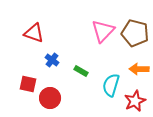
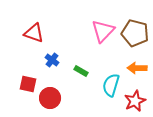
orange arrow: moved 2 px left, 1 px up
